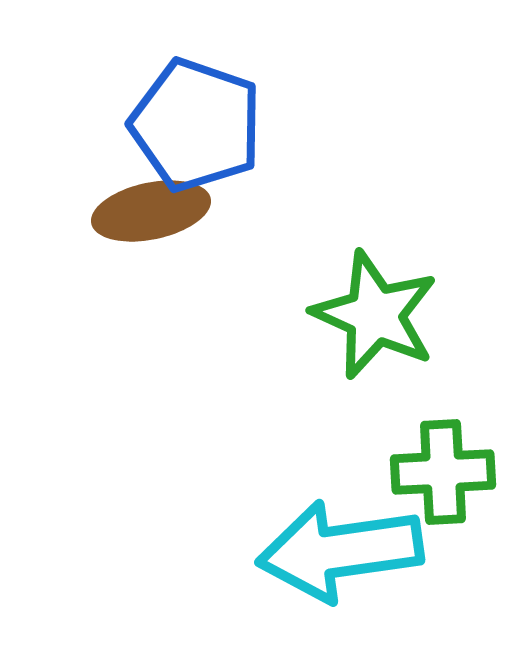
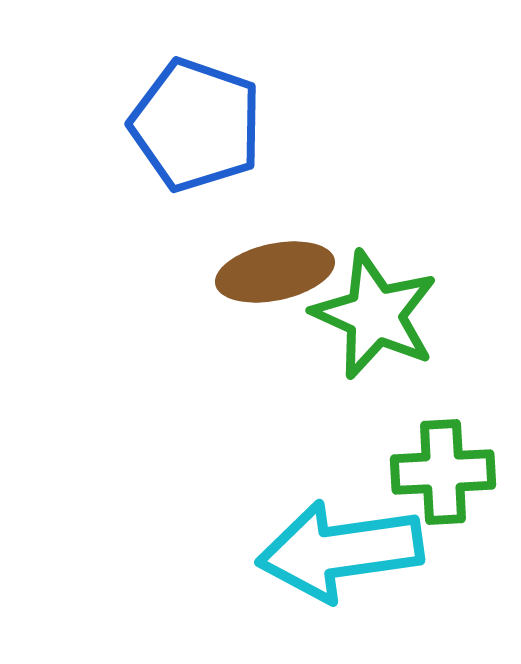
brown ellipse: moved 124 px right, 61 px down
